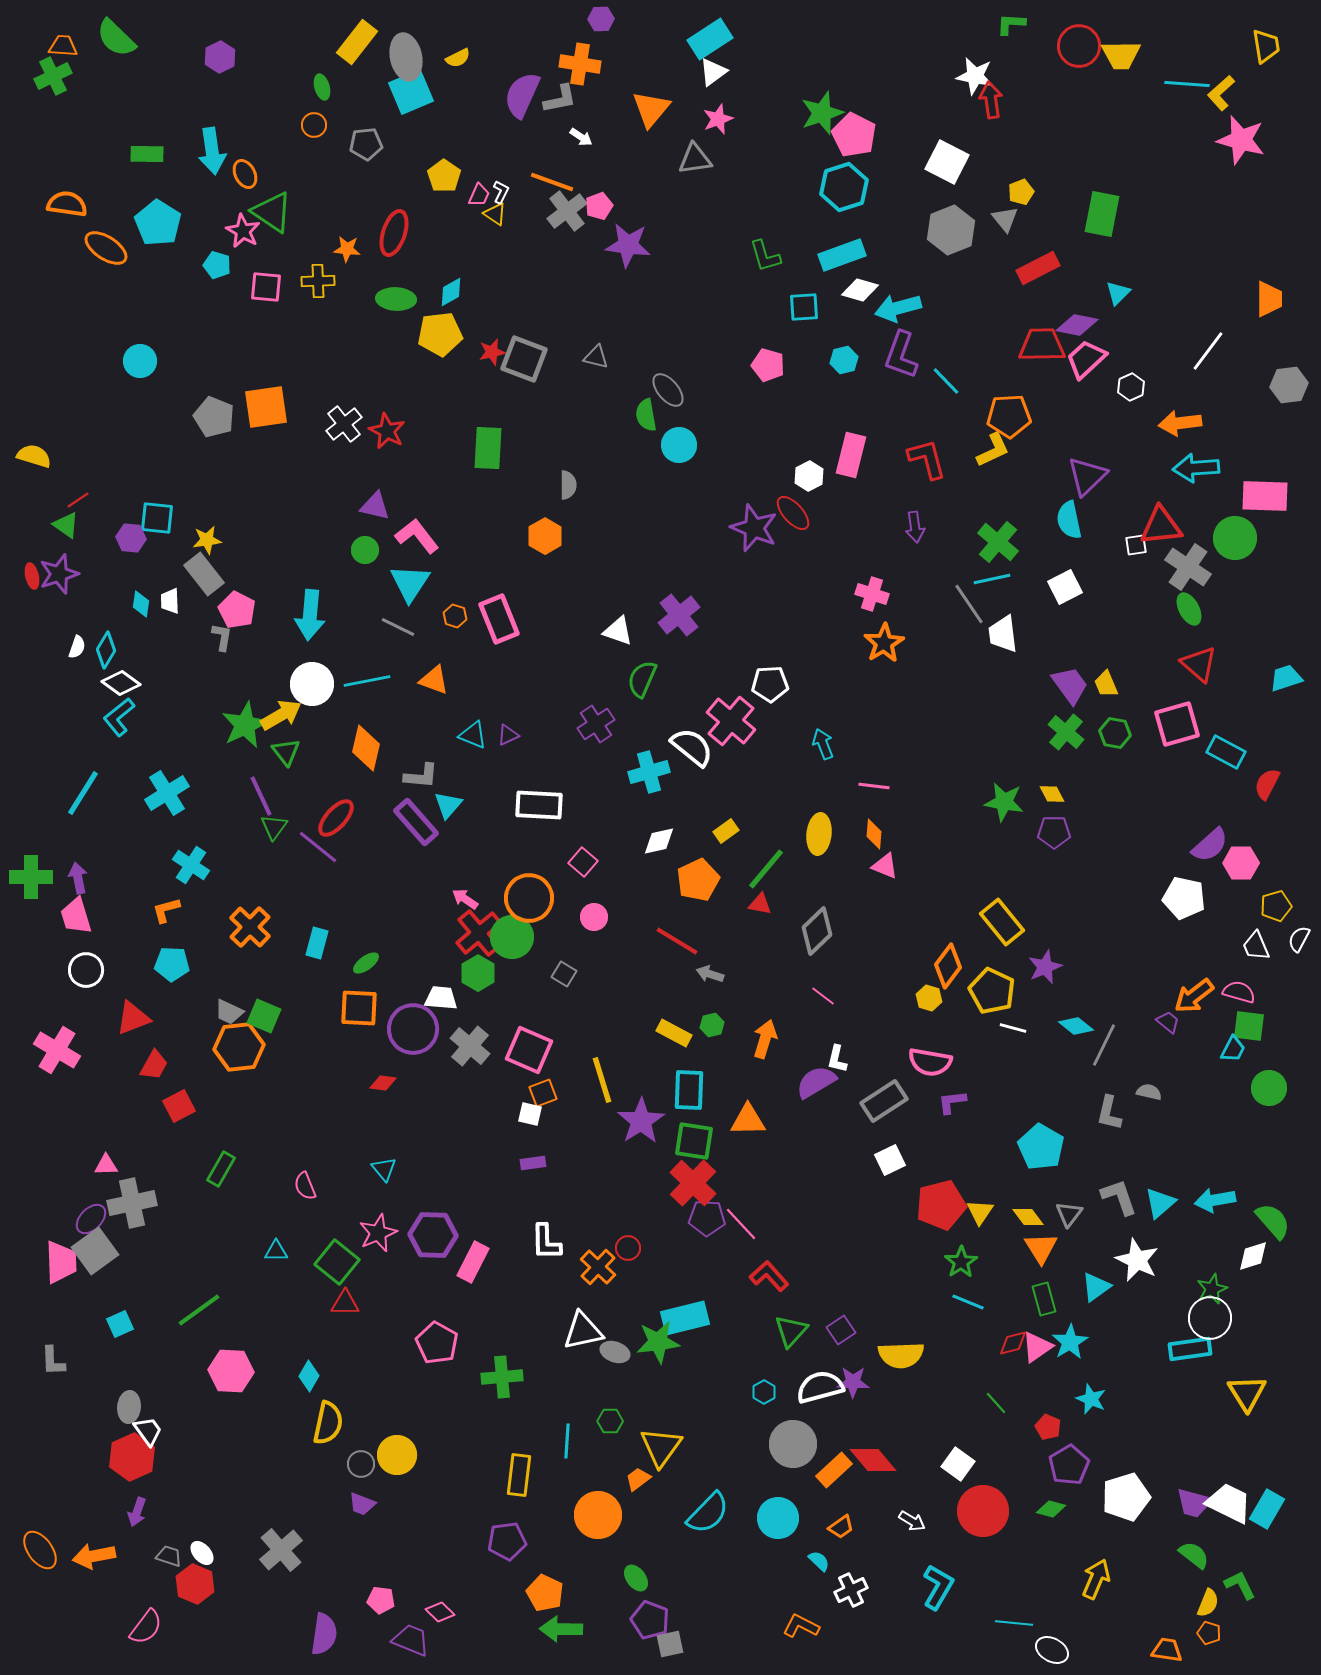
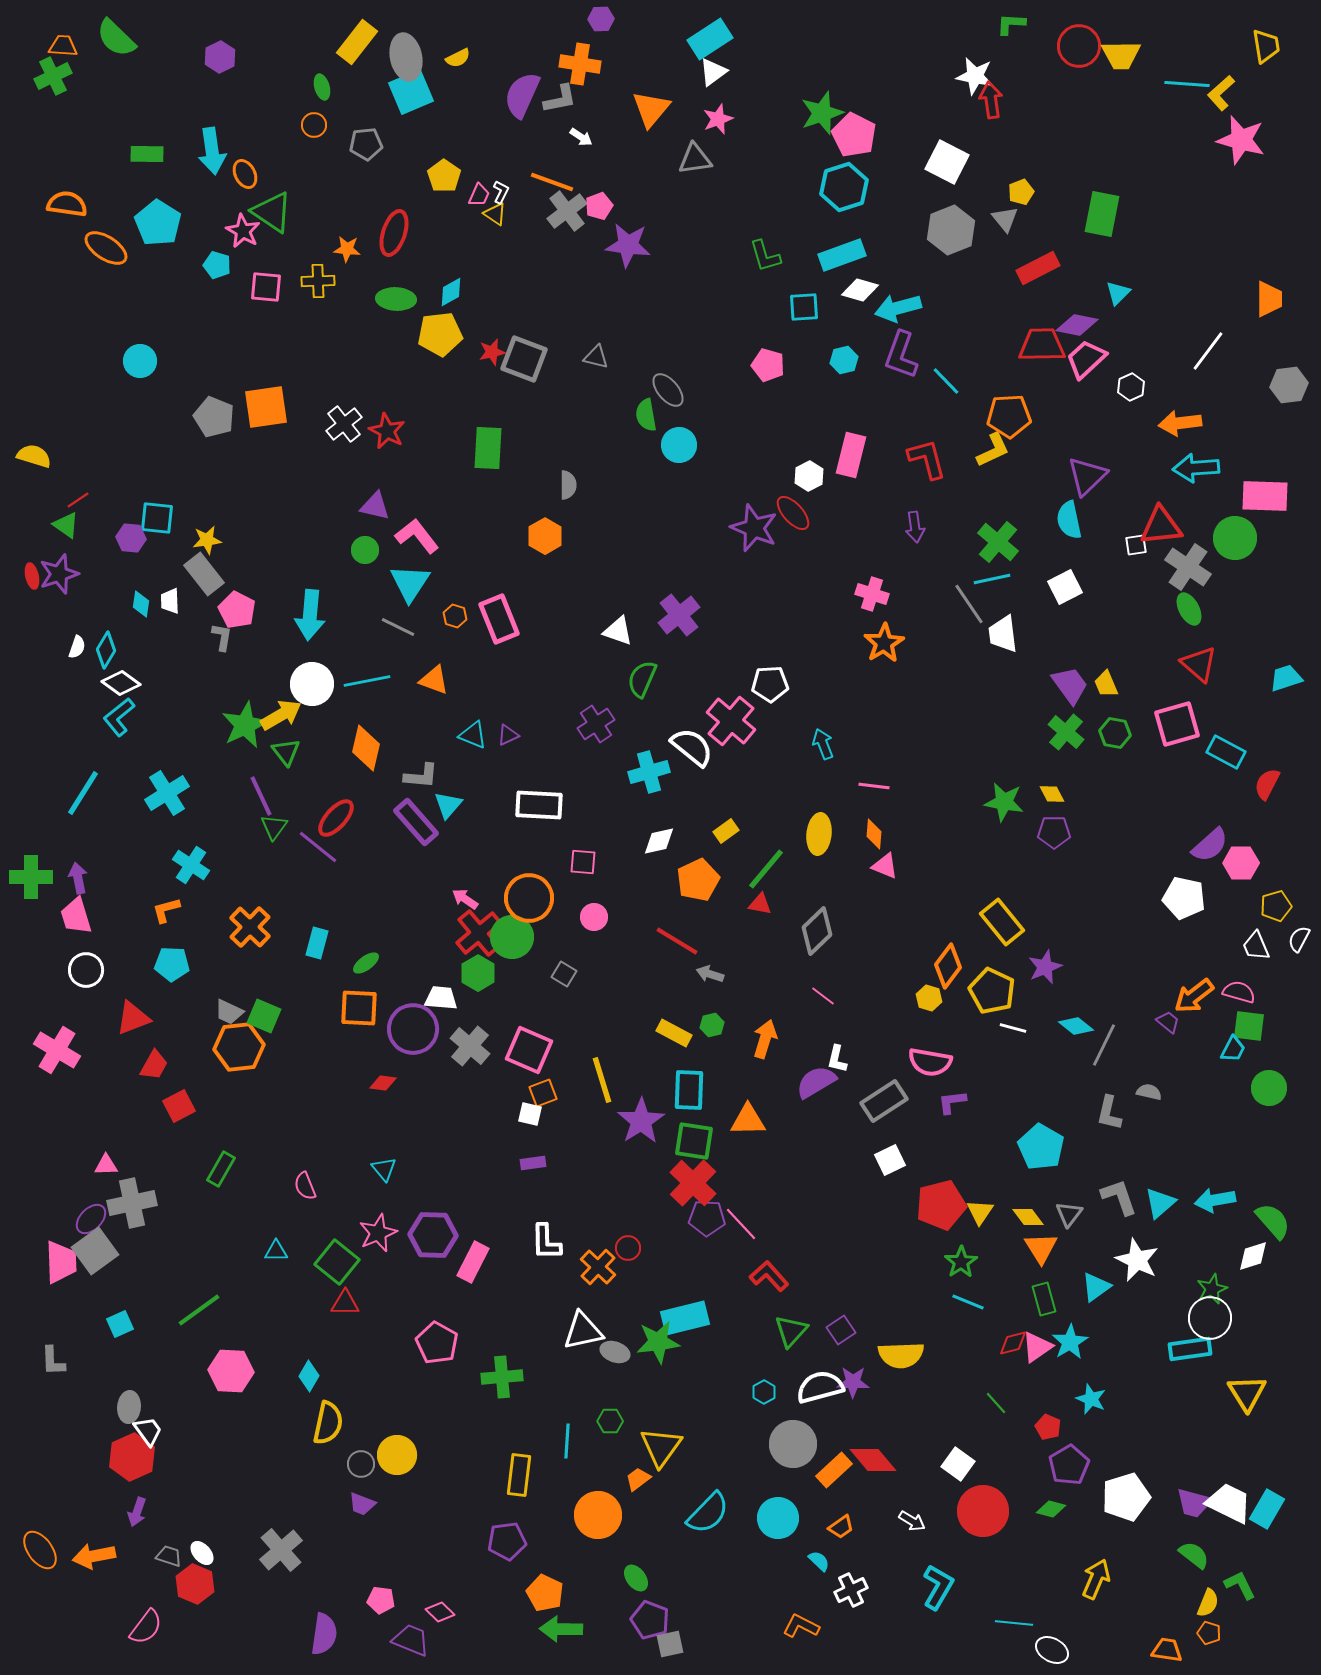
pink square at (583, 862): rotated 36 degrees counterclockwise
